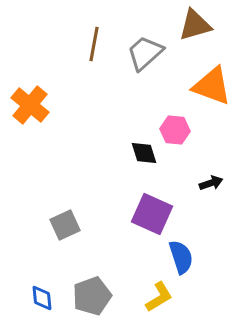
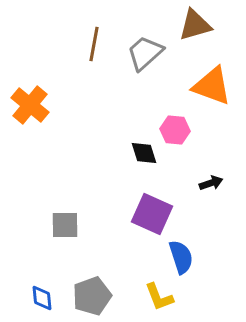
gray square: rotated 24 degrees clockwise
yellow L-shape: rotated 100 degrees clockwise
